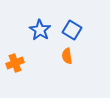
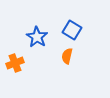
blue star: moved 3 px left, 7 px down
orange semicircle: rotated 21 degrees clockwise
